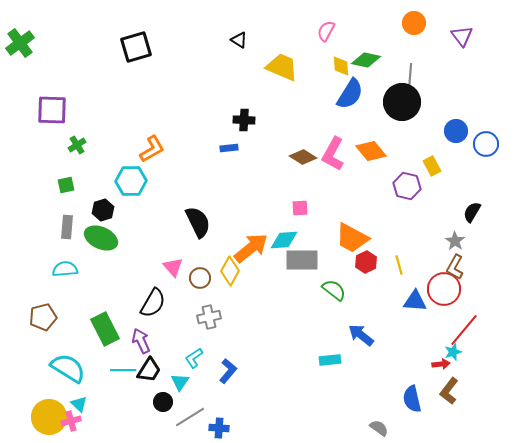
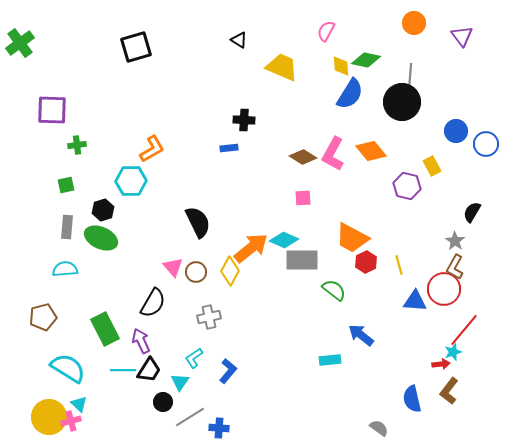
green cross at (77, 145): rotated 24 degrees clockwise
pink square at (300, 208): moved 3 px right, 10 px up
cyan diamond at (284, 240): rotated 28 degrees clockwise
brown circle at (200, 278): moved 4 px left, 6 px up
